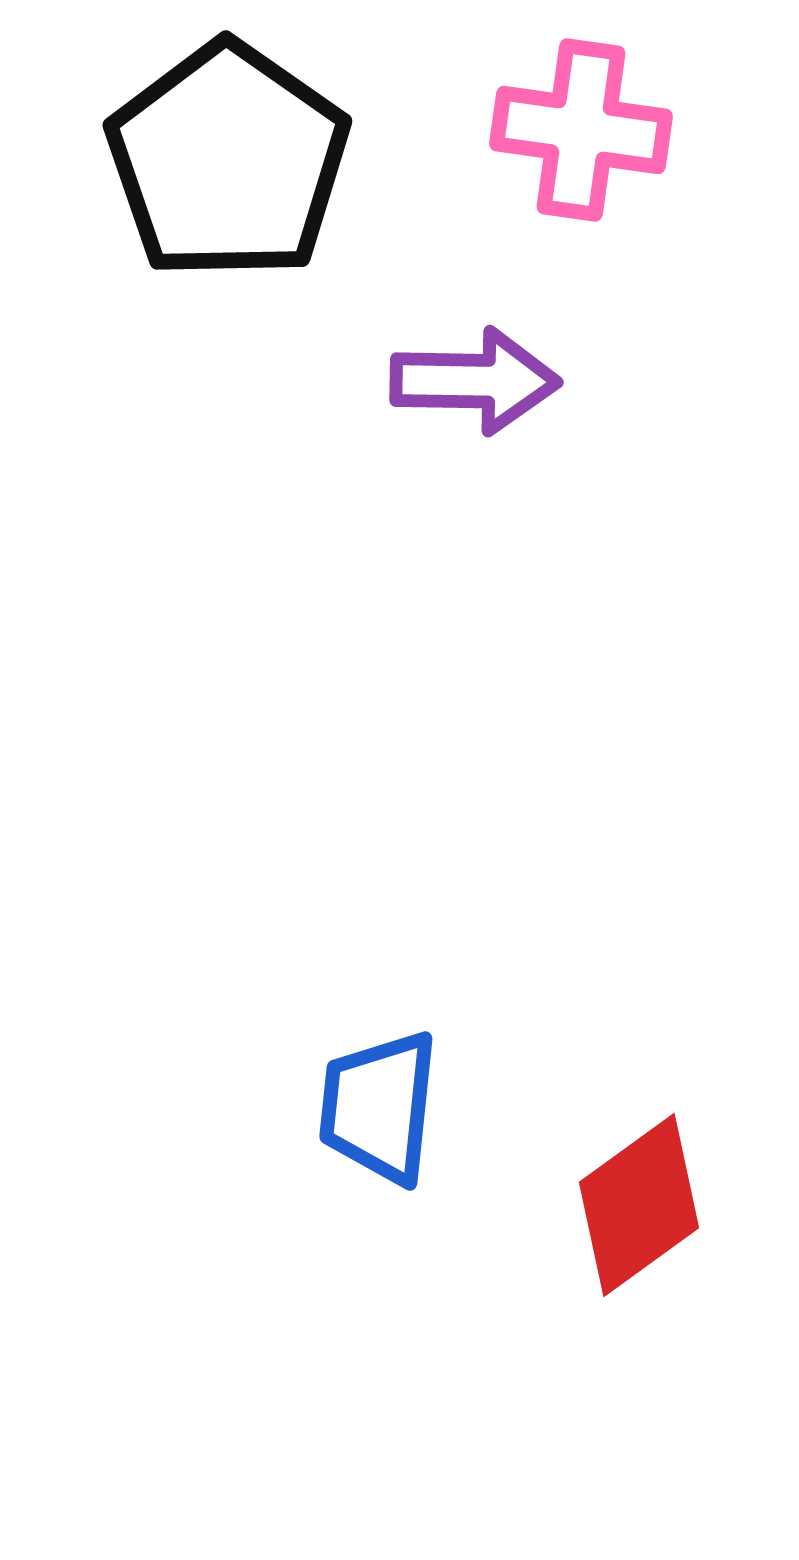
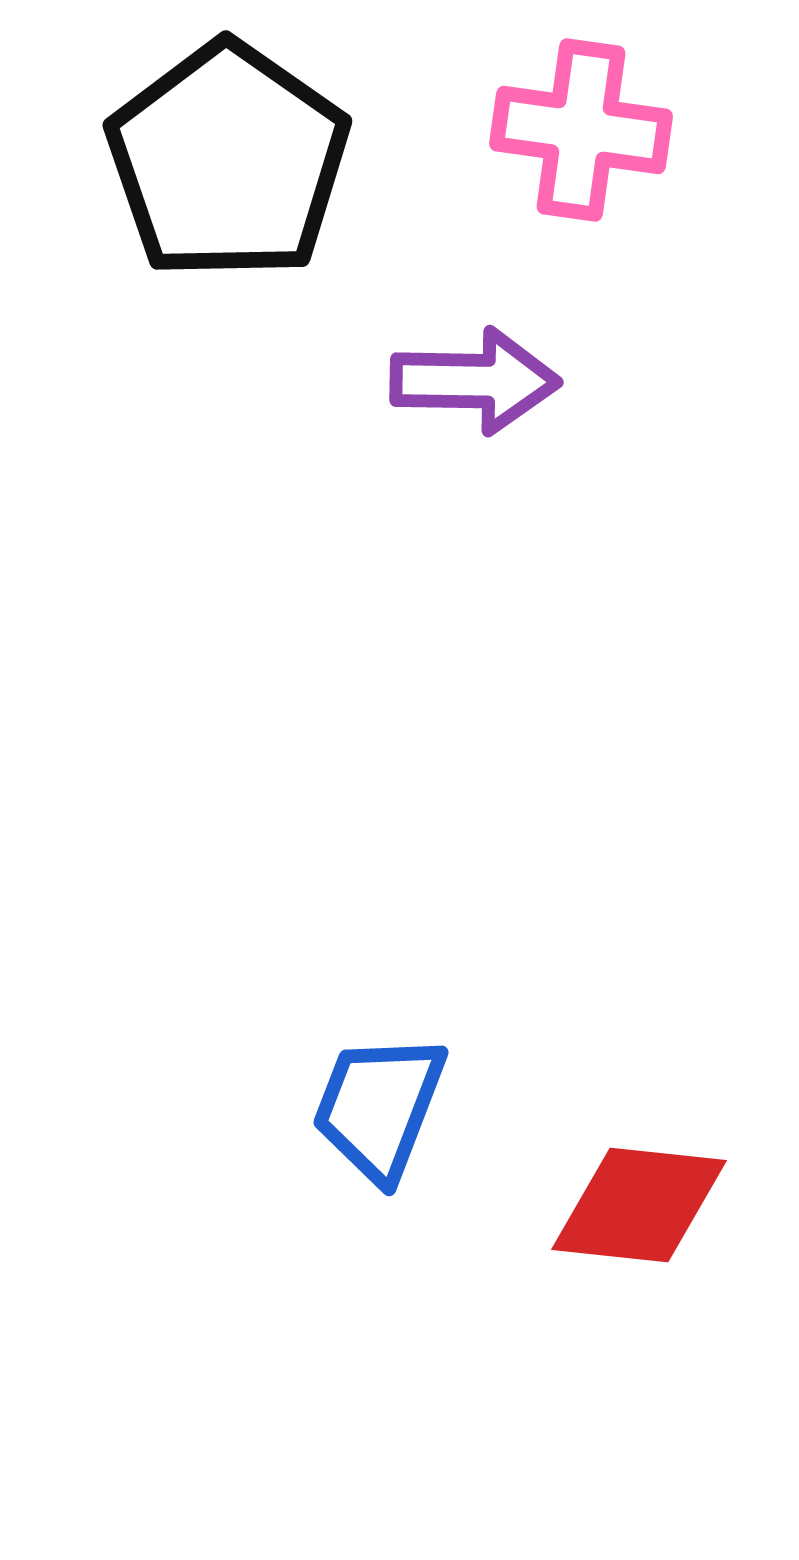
blue trapezoid: rotated 15 degrees clockwise
red diamond: rotated 42 degrees clockwise
